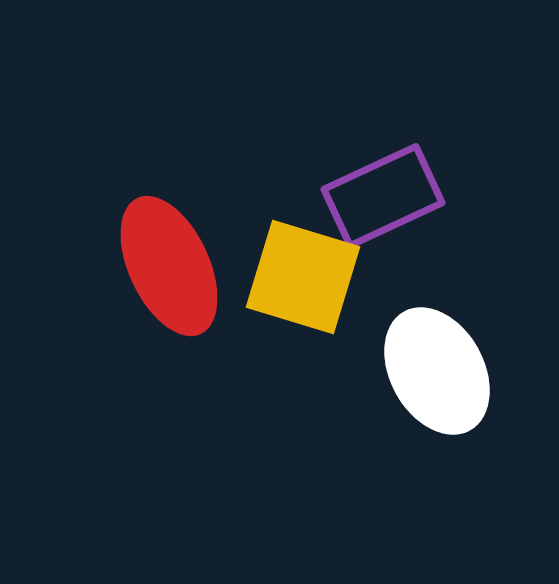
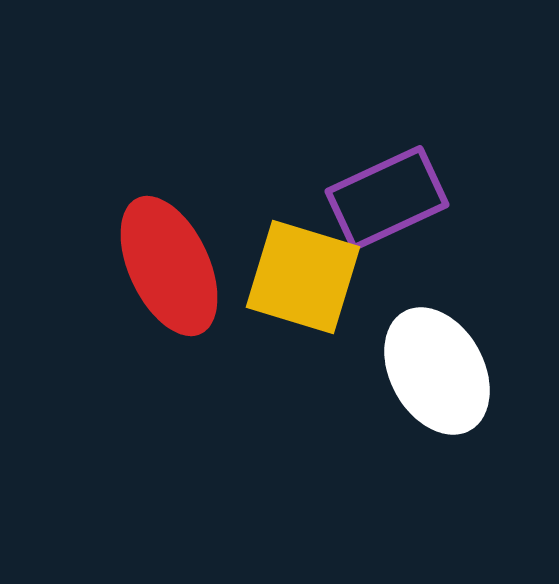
purple rectangle: moved 4 px right, 2 px down
